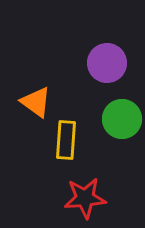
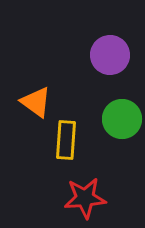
purple circle: moved 3 px right, 8 px up
